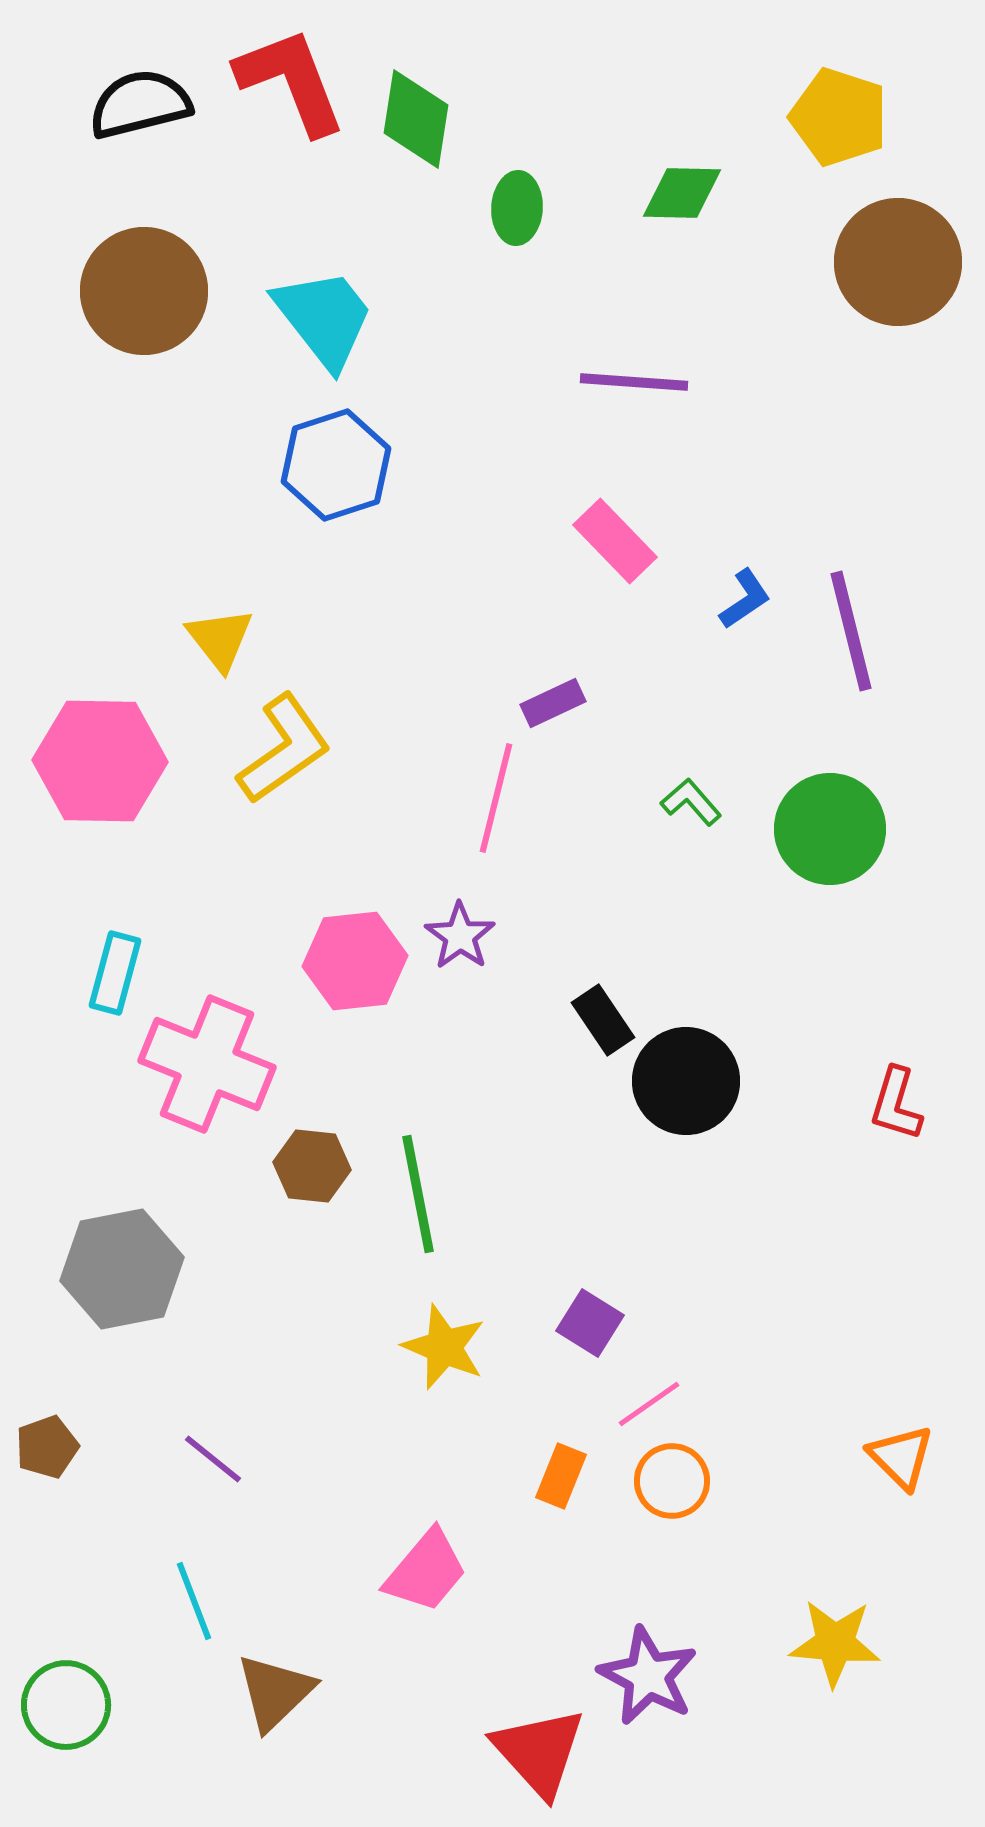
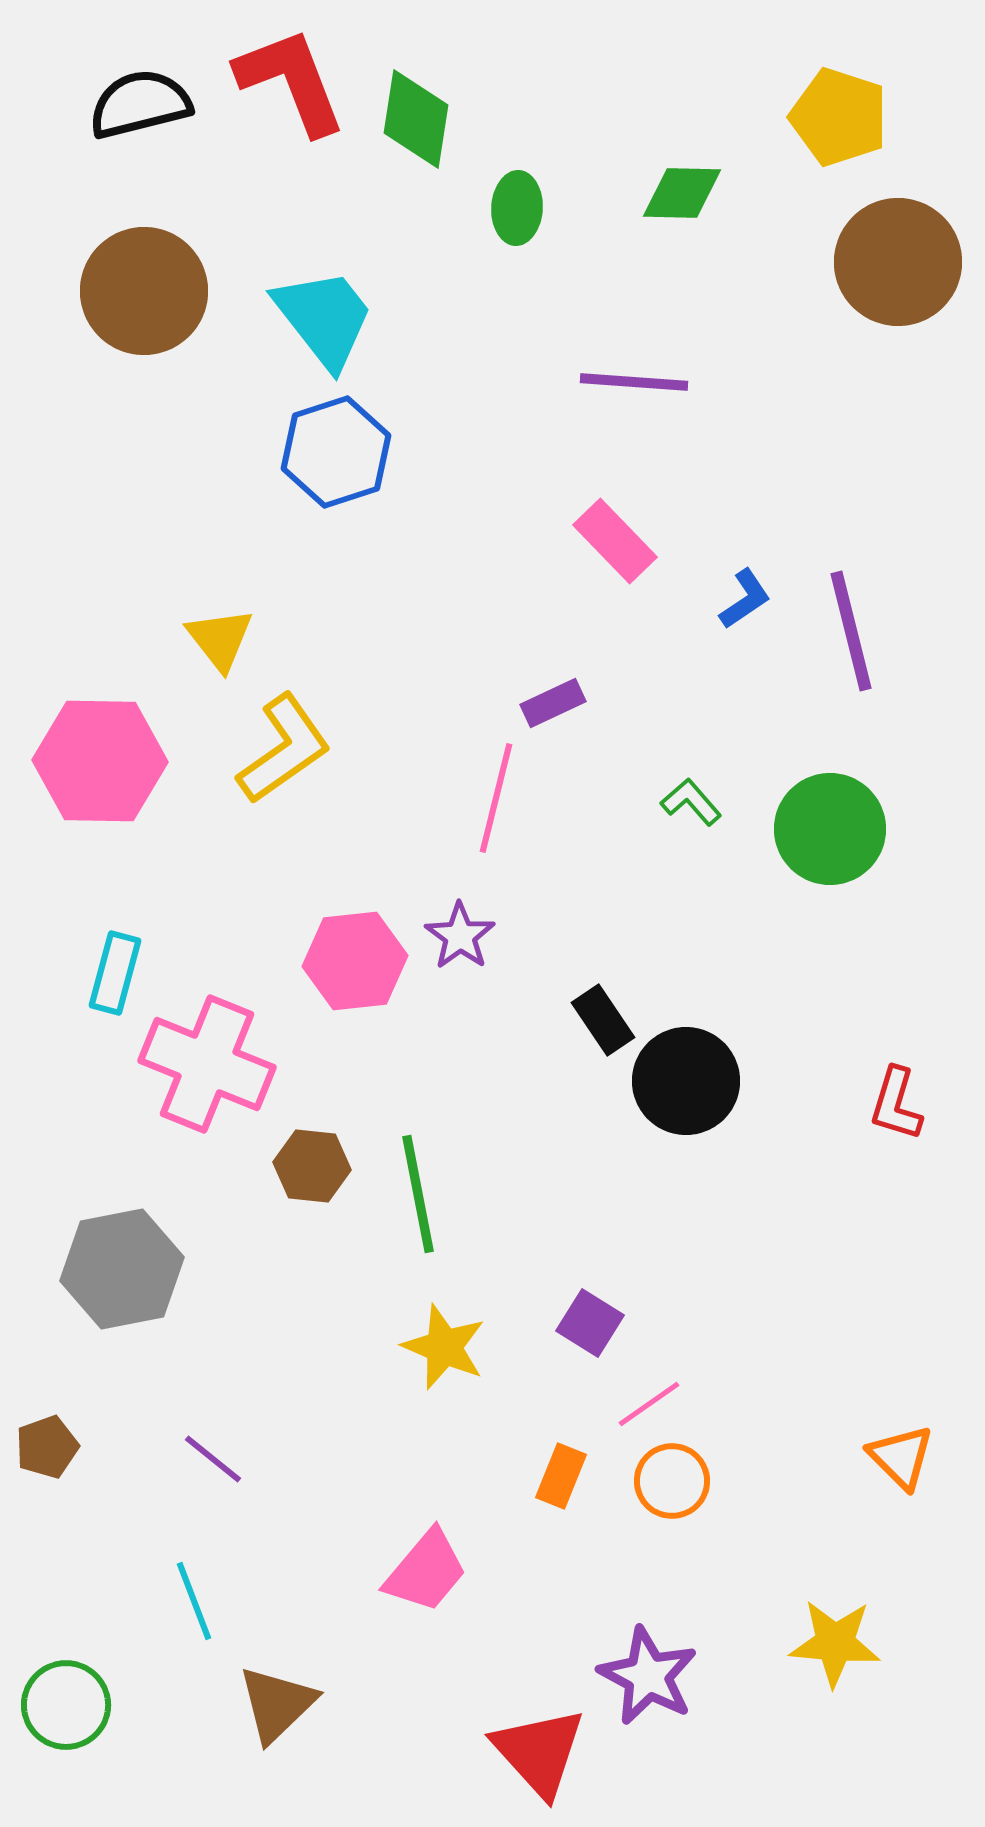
blue hexagon at (336, 465): moved 13 px up
brown triangle at (275, 1692): moved 2 px right, 12 px down
